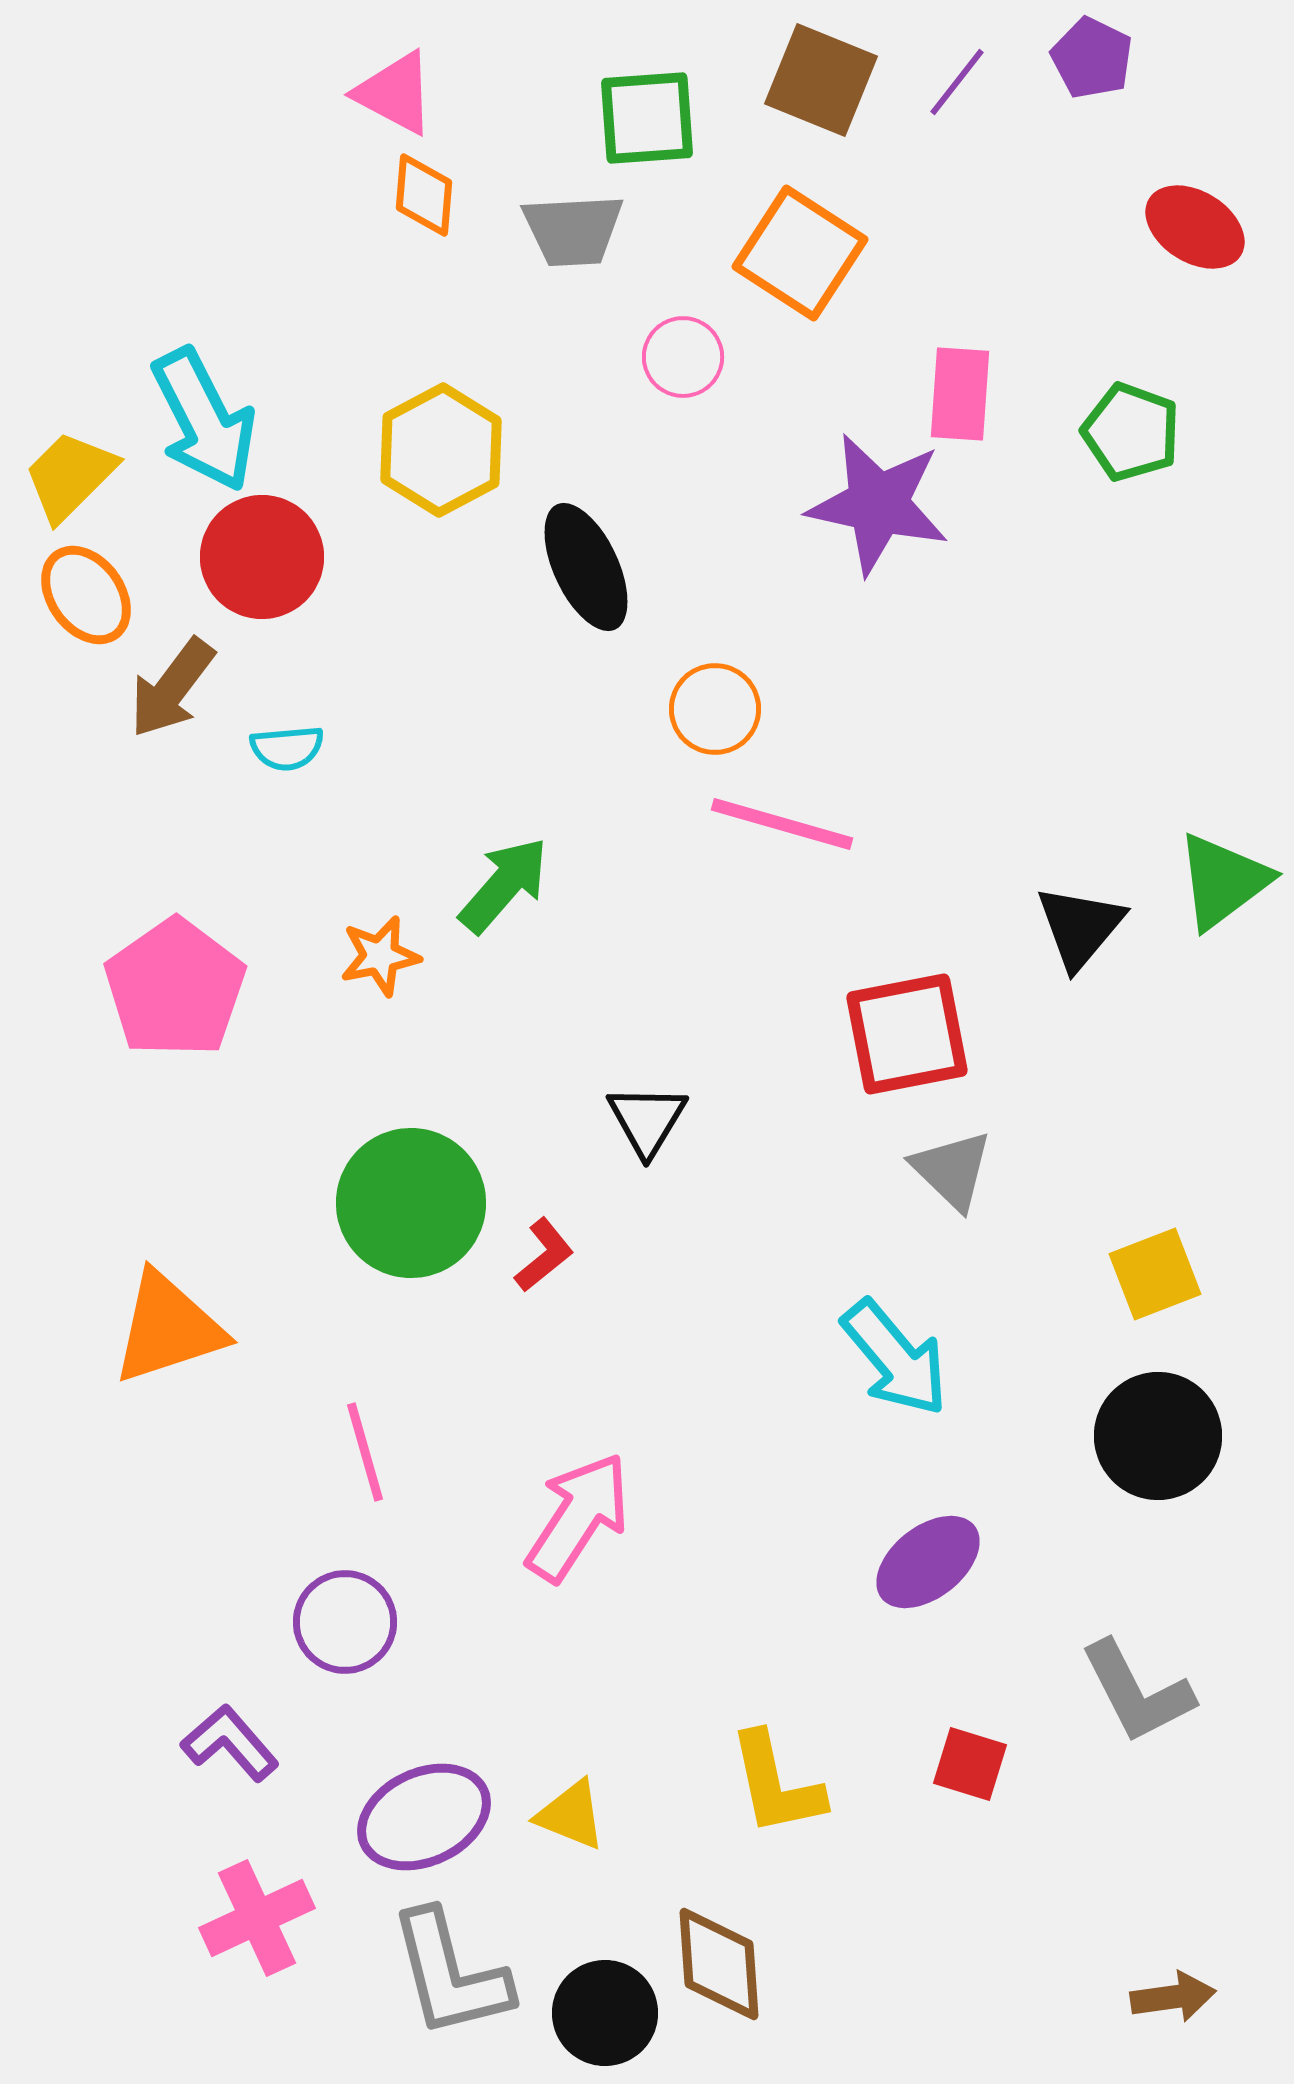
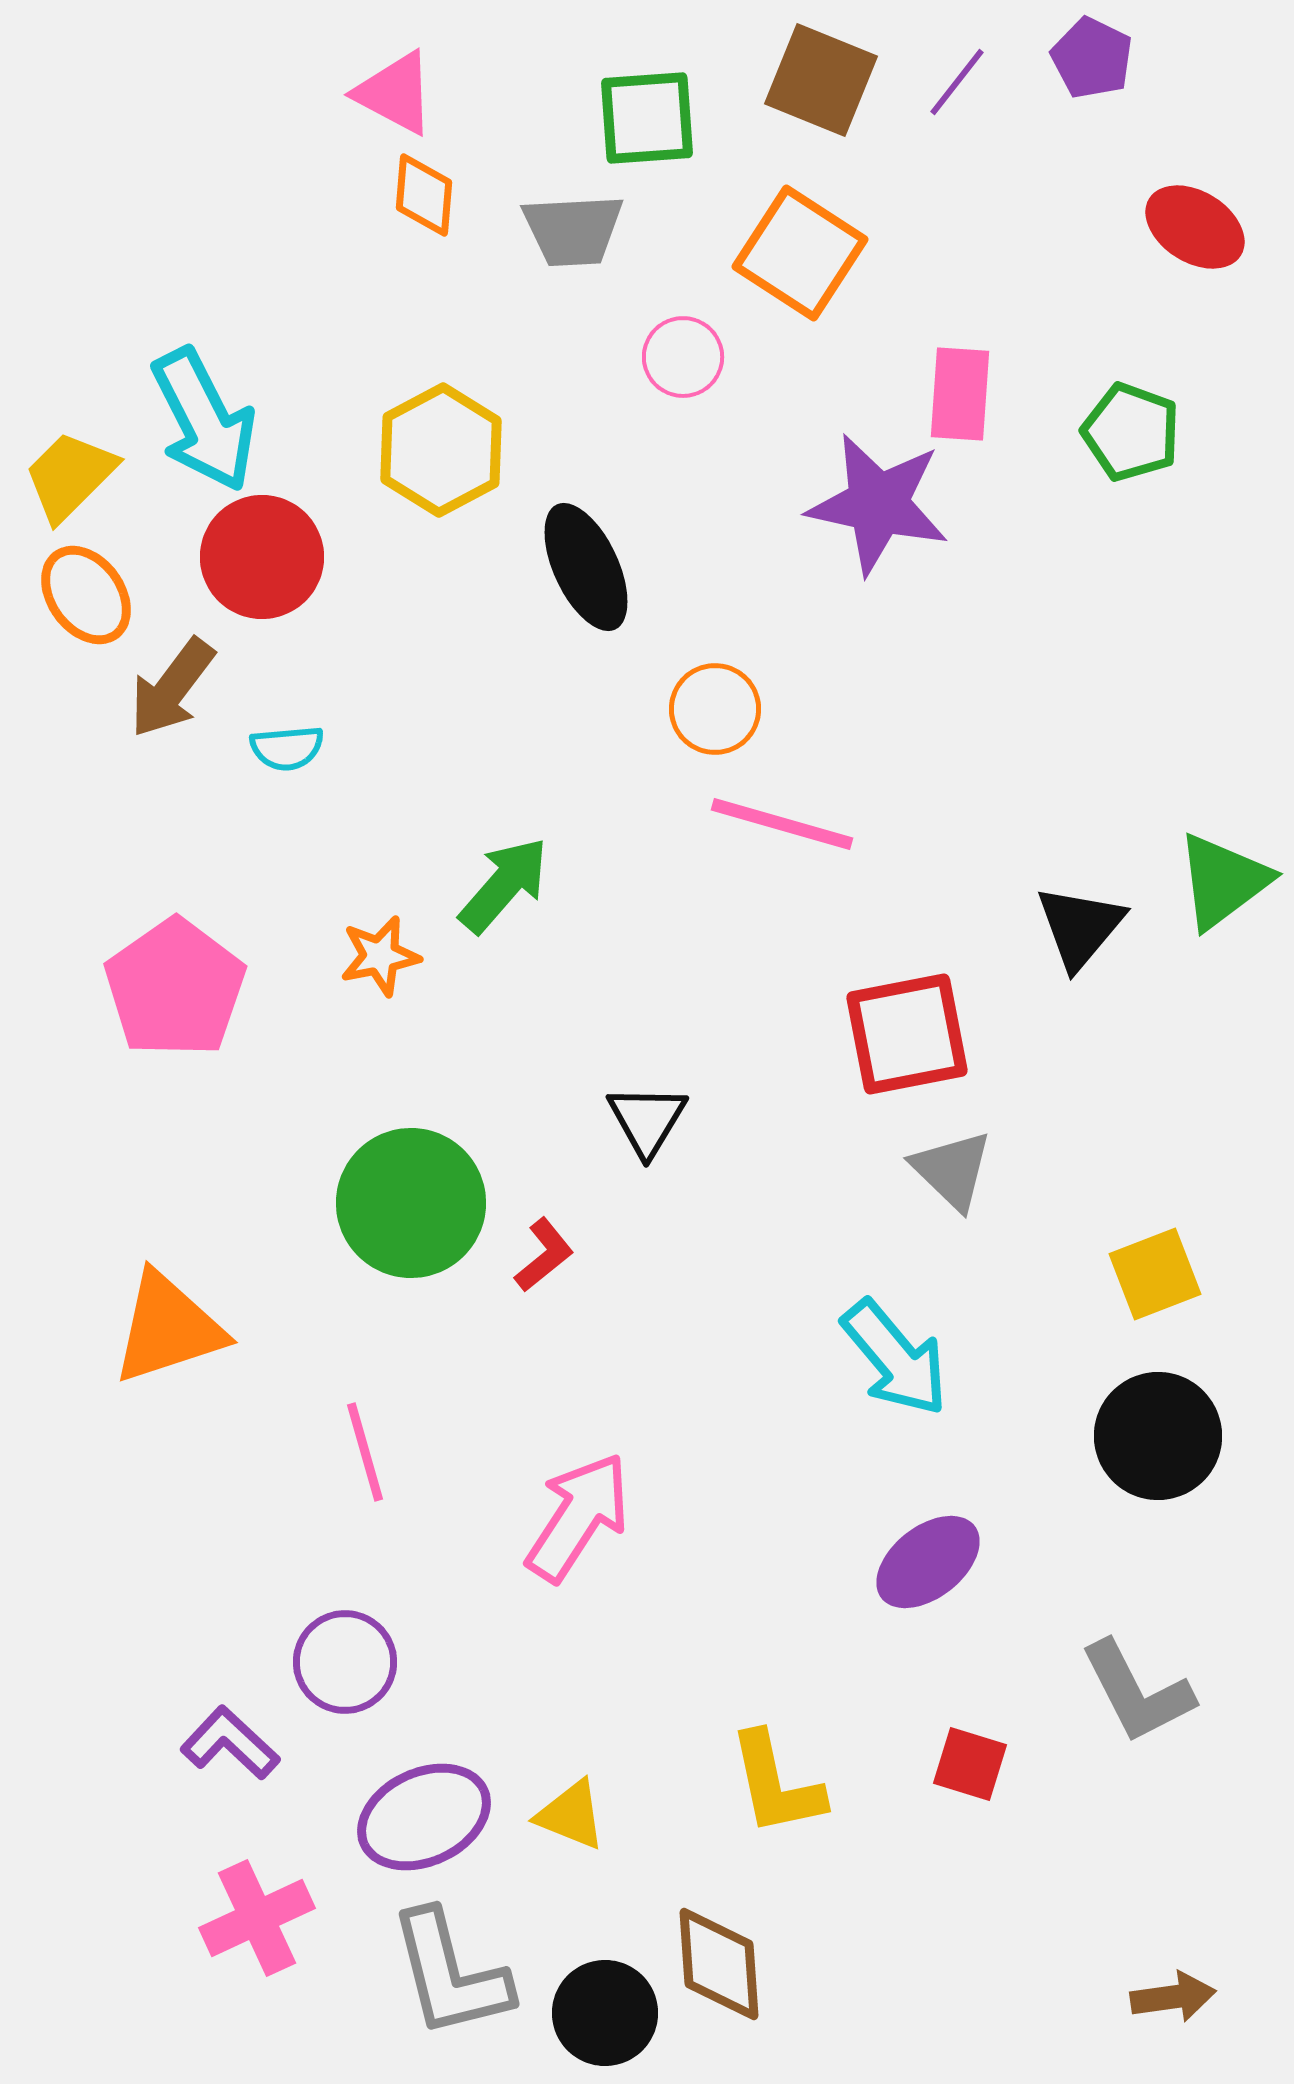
purple circle at (345, 1622): moved 40 px down
purple L-shape at (230, 1743): rotated 6 degrees counterclockwise
